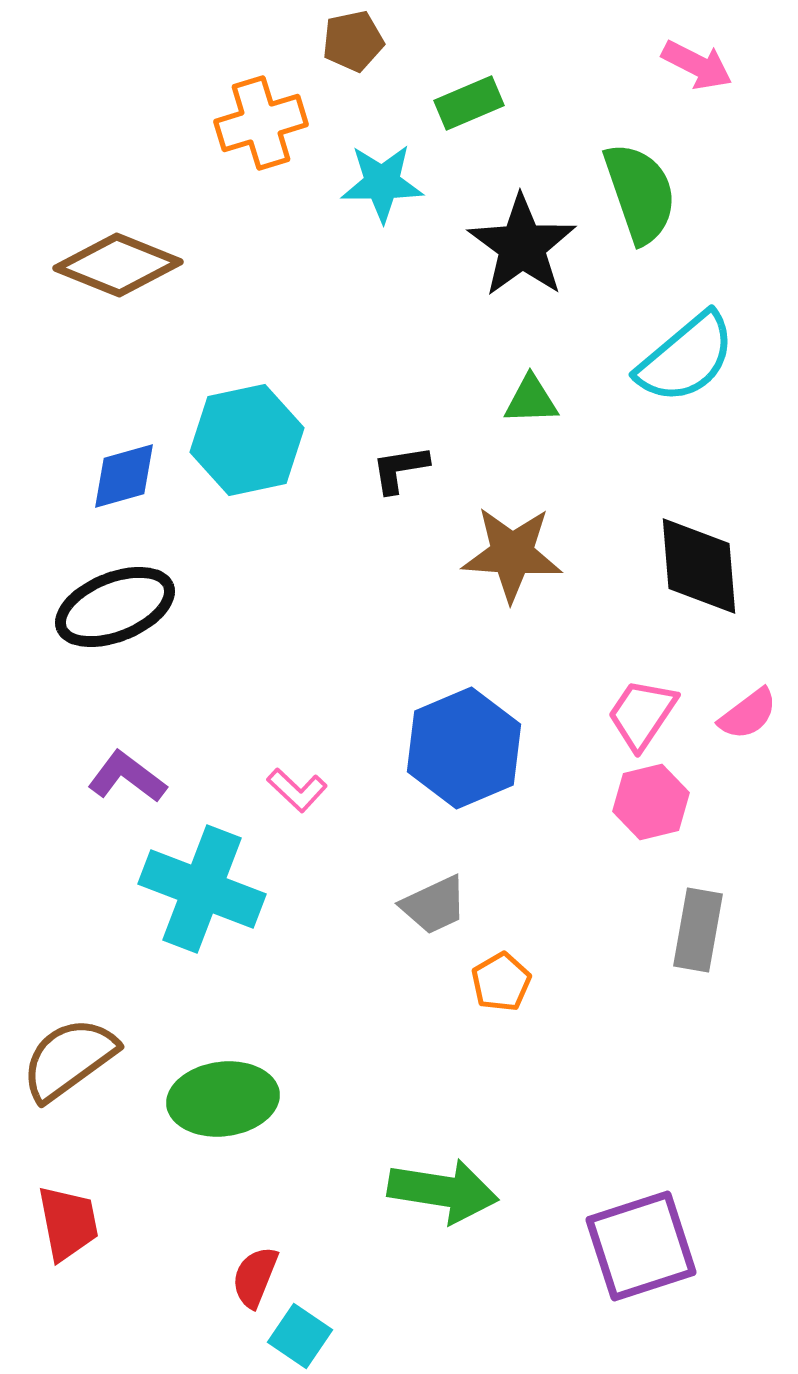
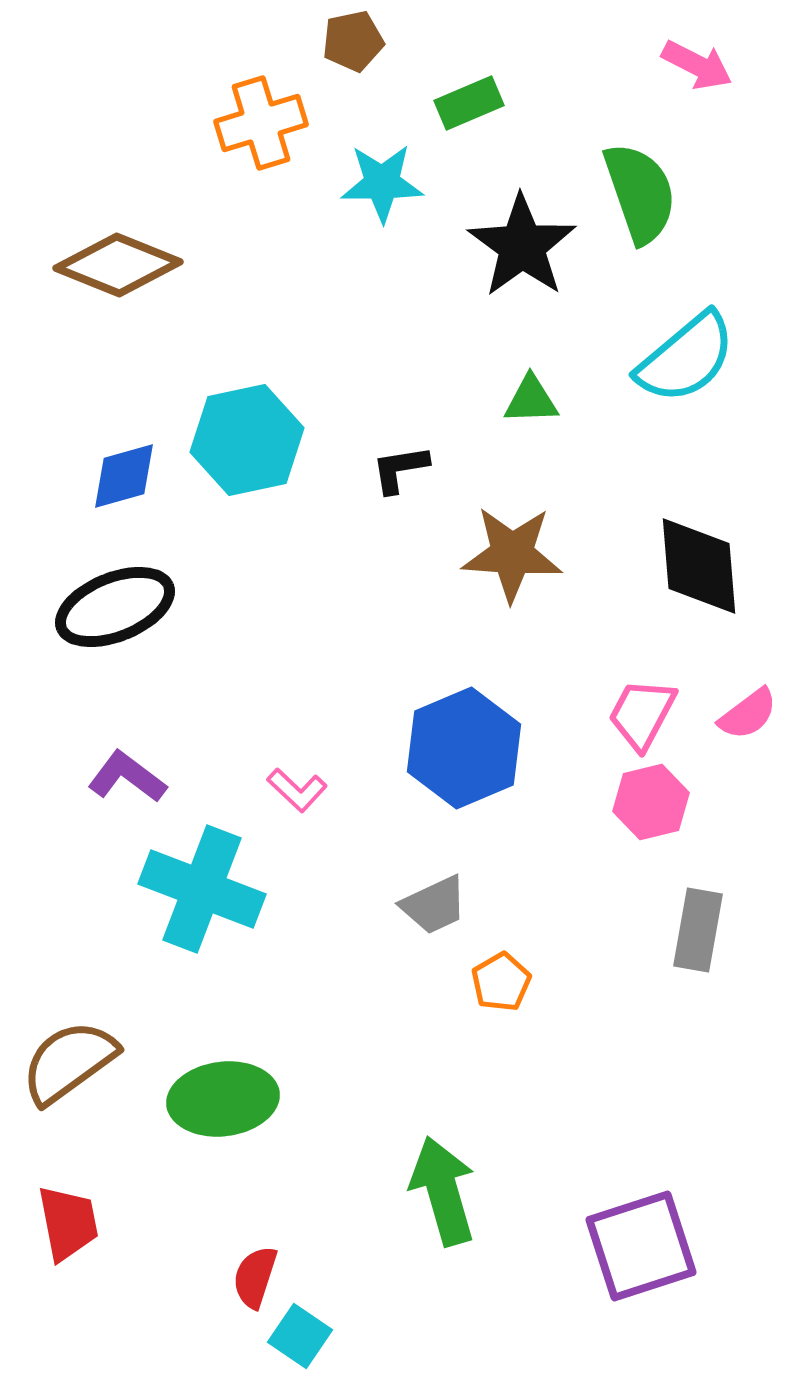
pink trapezoid: rotated 6 degrees counterclockwise
brown semicircle: moved 3 px down
green arrow: rotated 115 degrees counterclockwise
red semicircle: rotated 4 degrees counterclockwise
